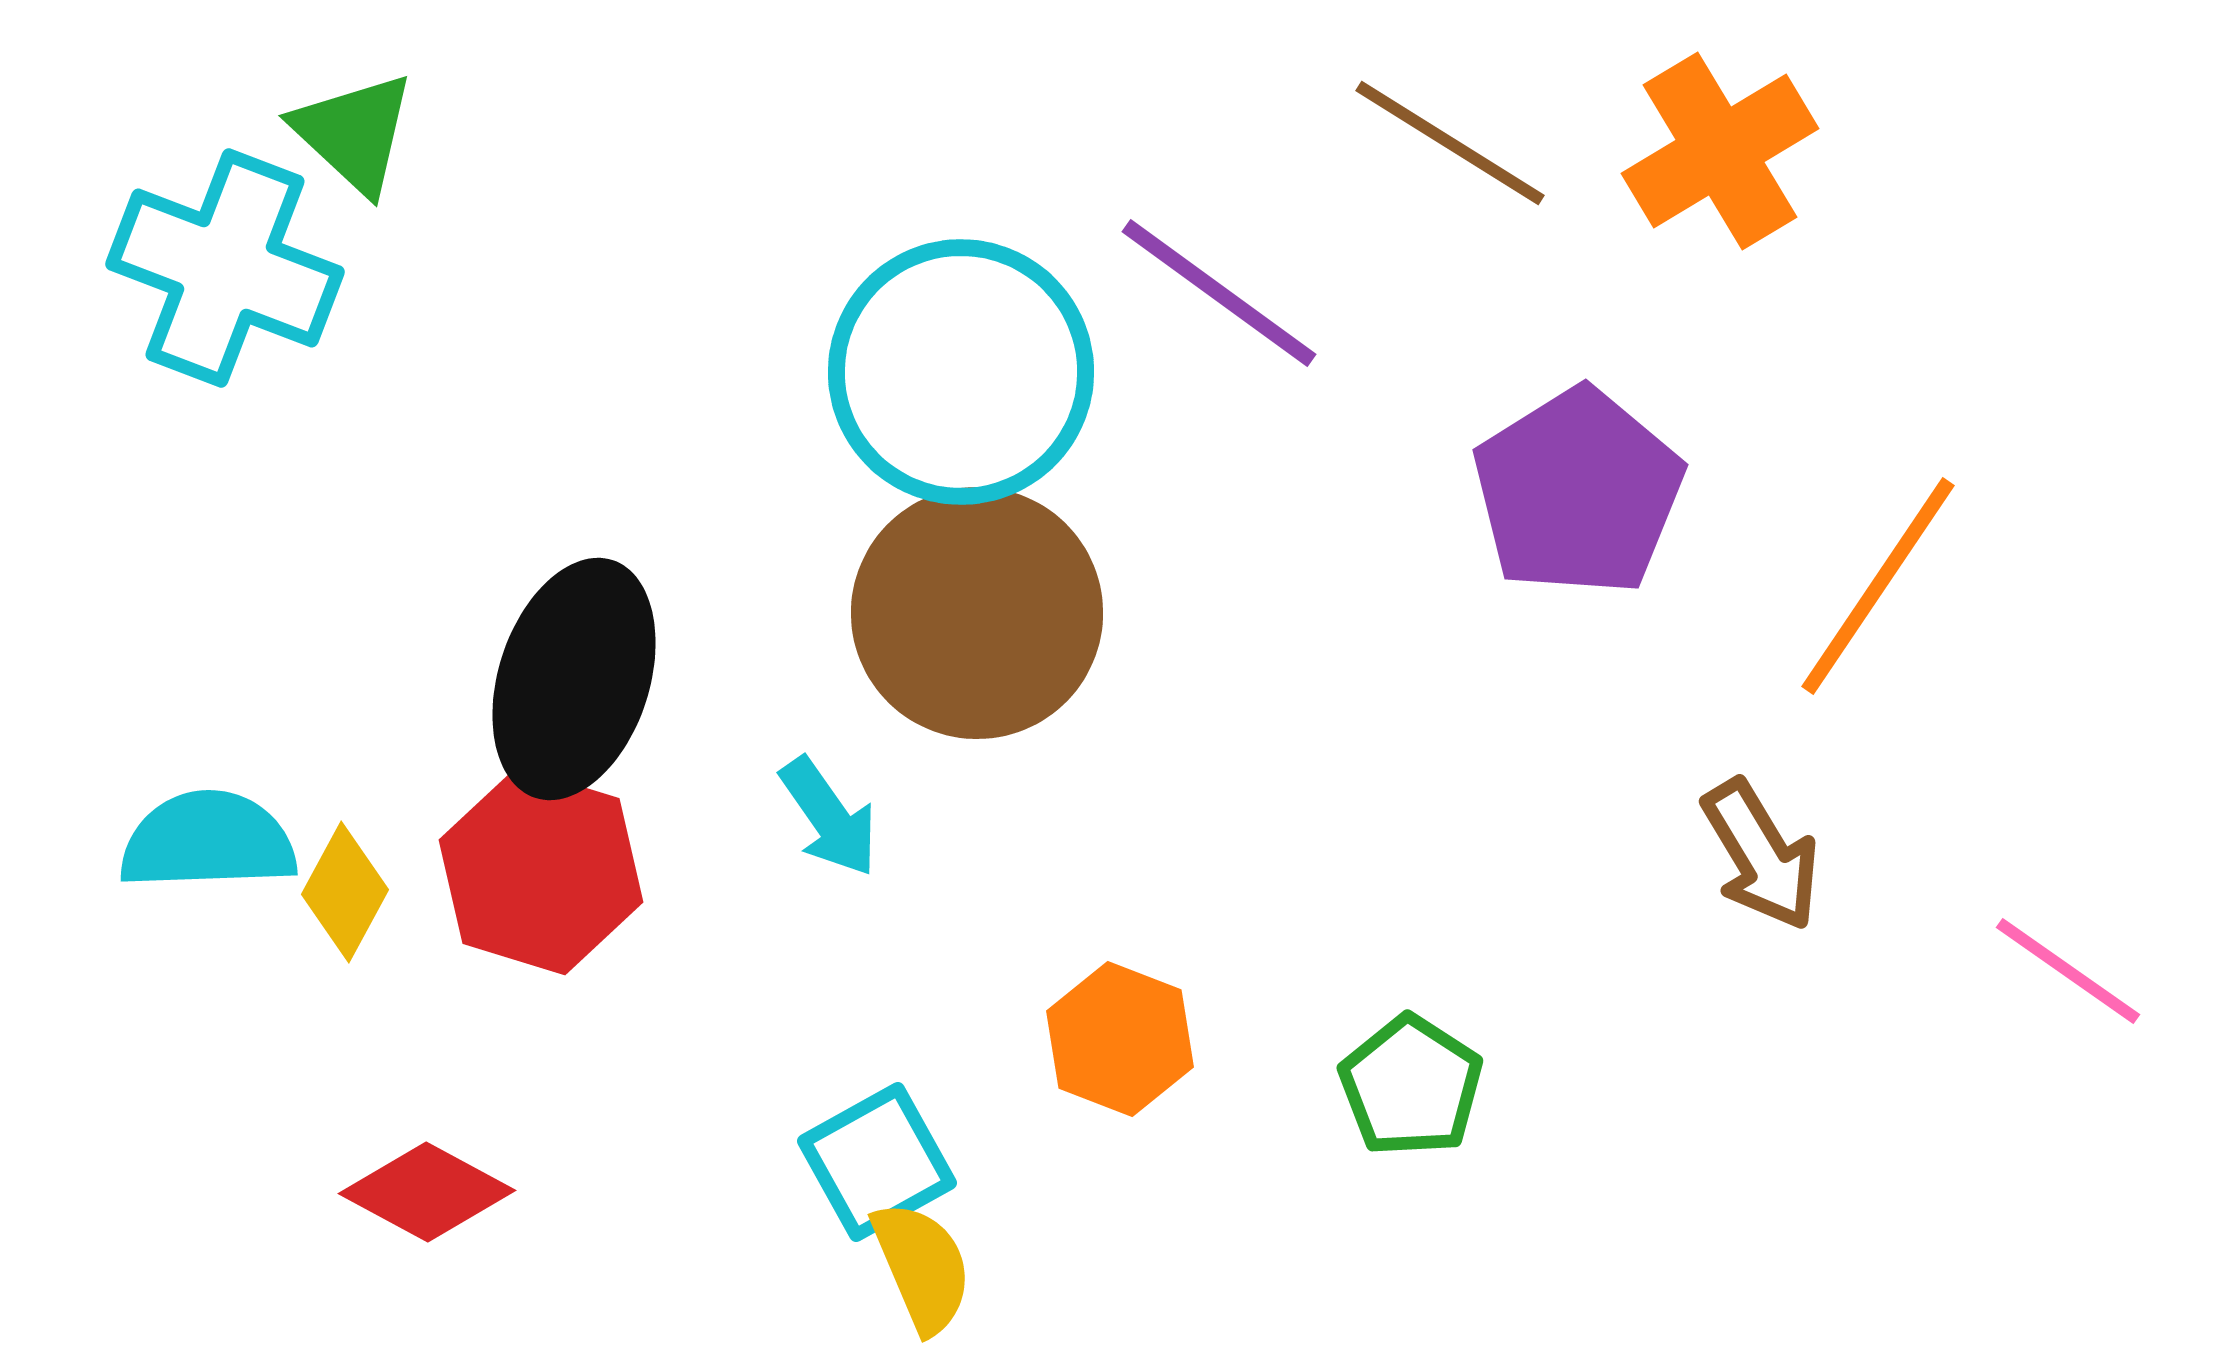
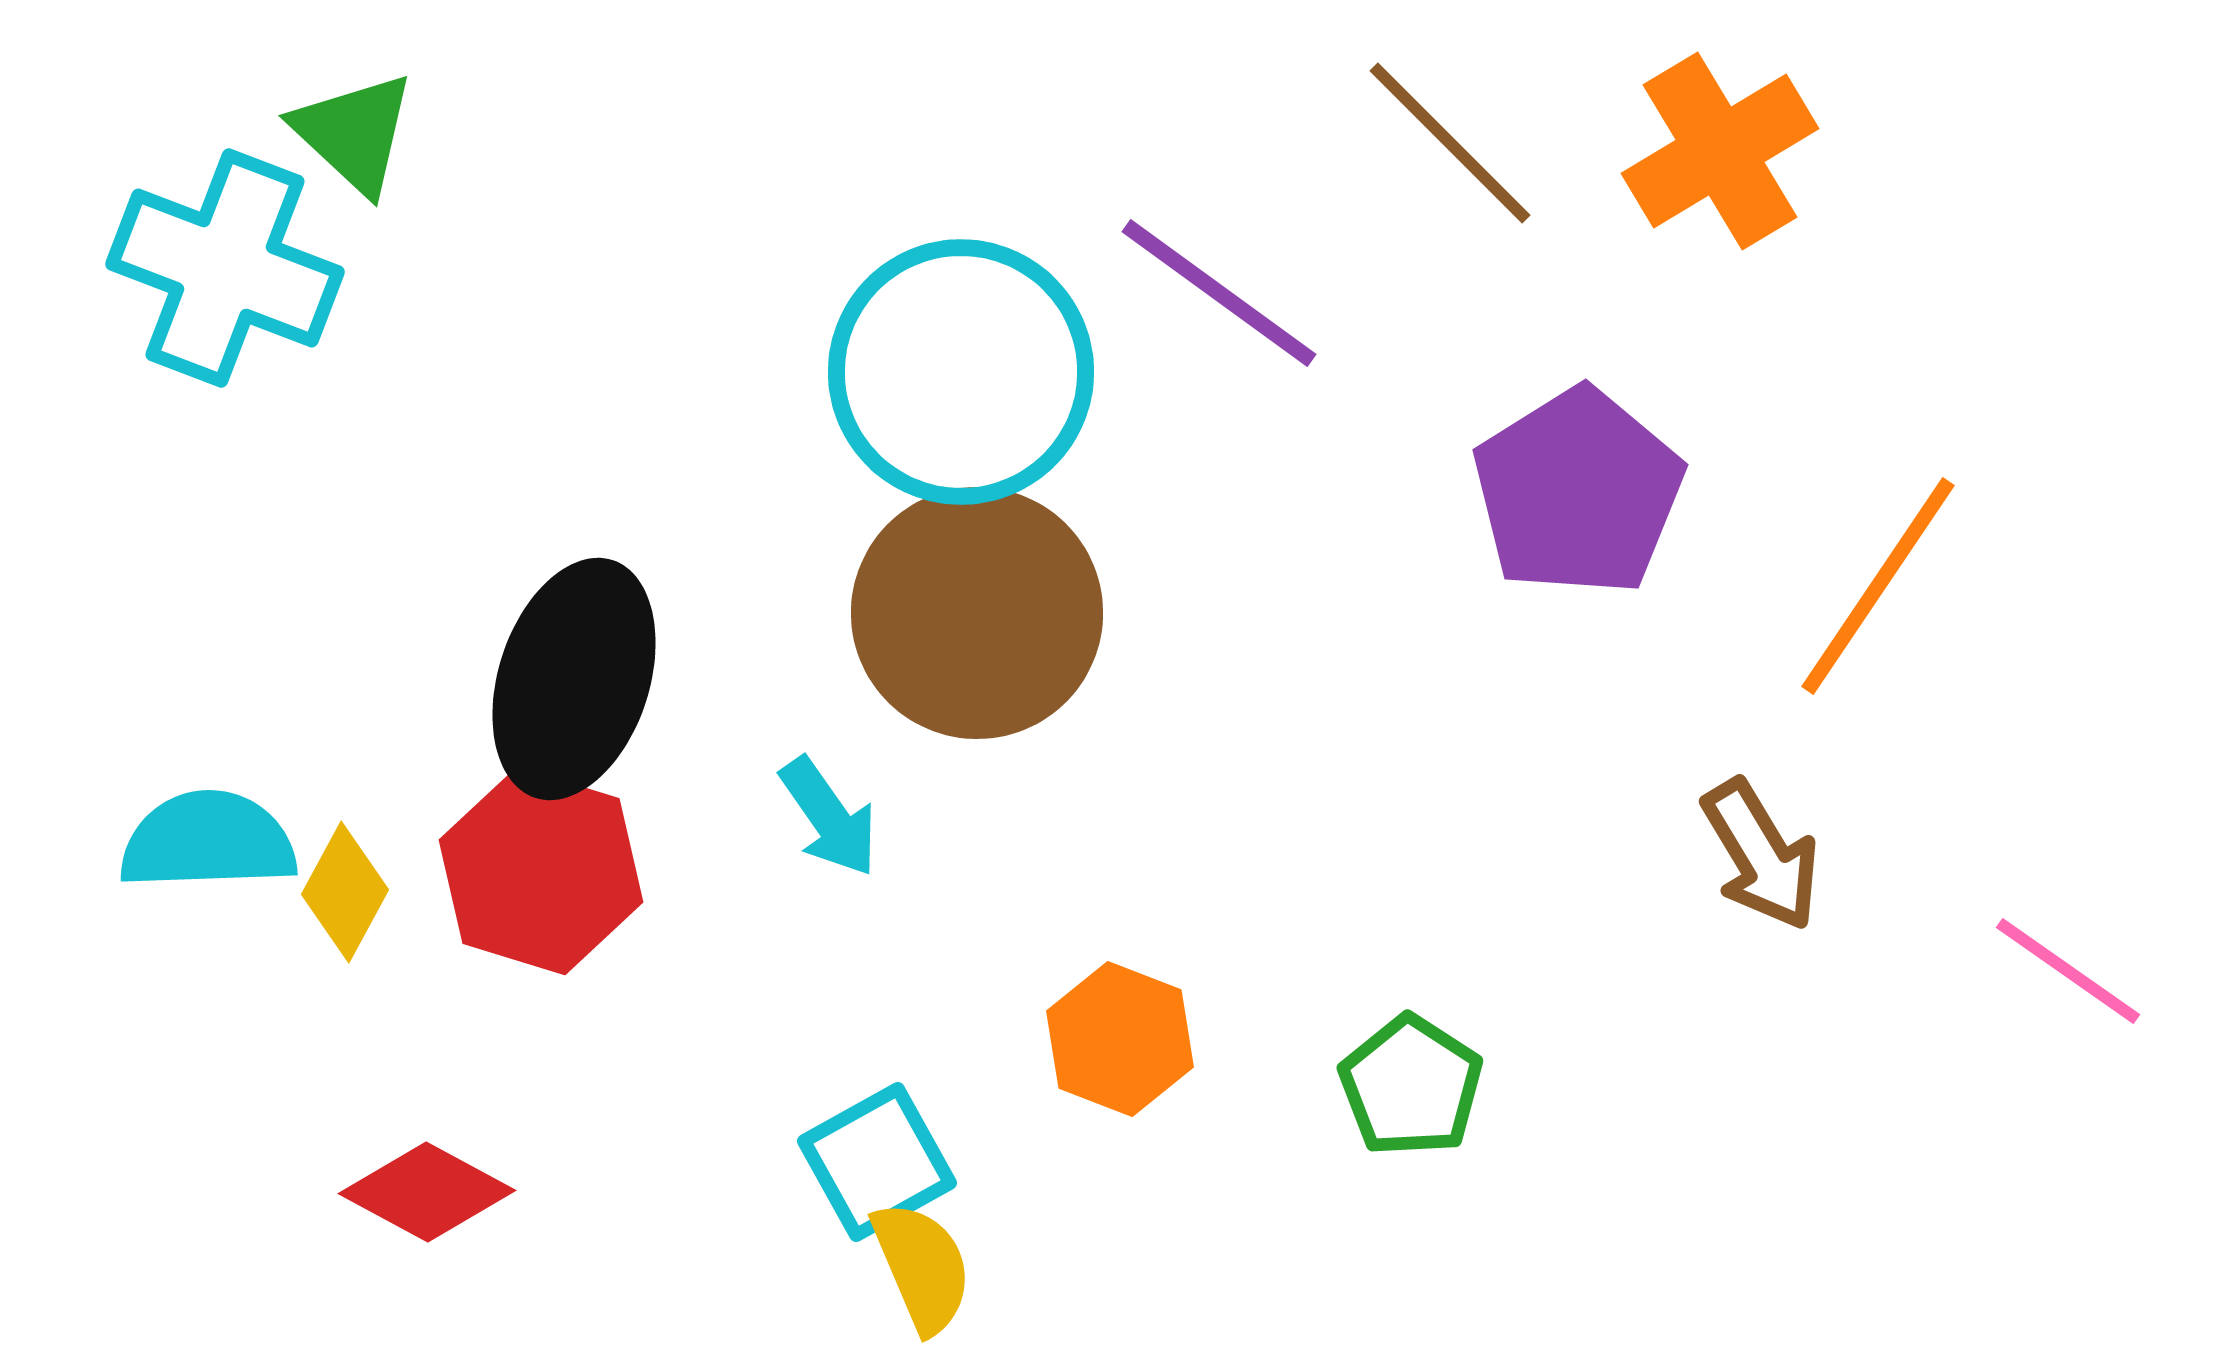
brown line: rotated 13 degrees clockwise
